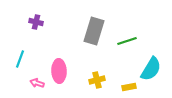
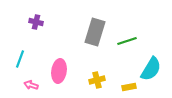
gray rectangle: moved 1 px right, 1 px down
pink ellipse: rotated 10 degrees clockwise
pink arrow: moved 6 px left, 2 px down
